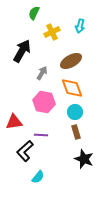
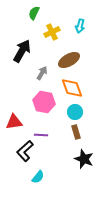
brown ellipse: moved 2 px left, 1 px up
